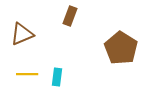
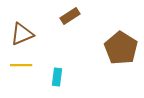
brown rectangle: rotated 36 degrees clockwise
yellow line: moved 6 px left, 9 px up
